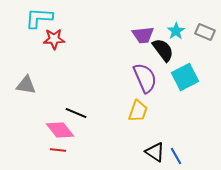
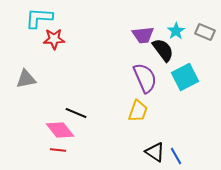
gray triangle: moved 6 px up; rotated 20 degrees counterclockwise
